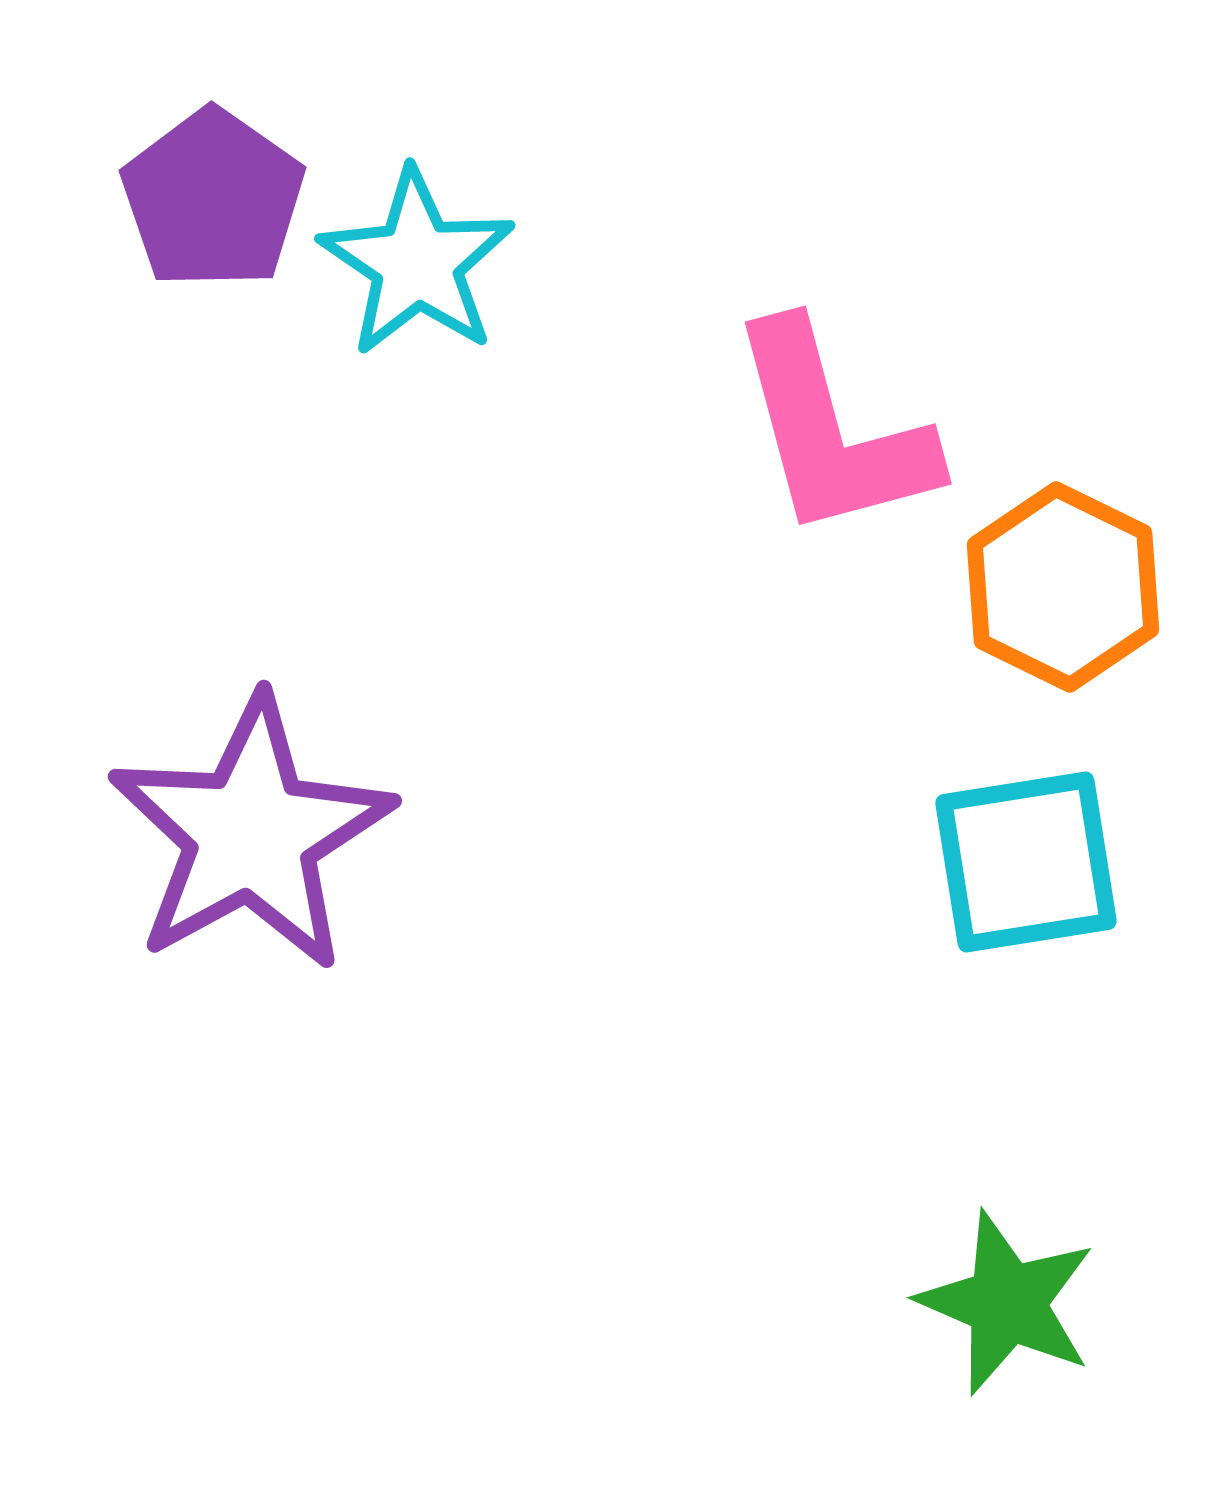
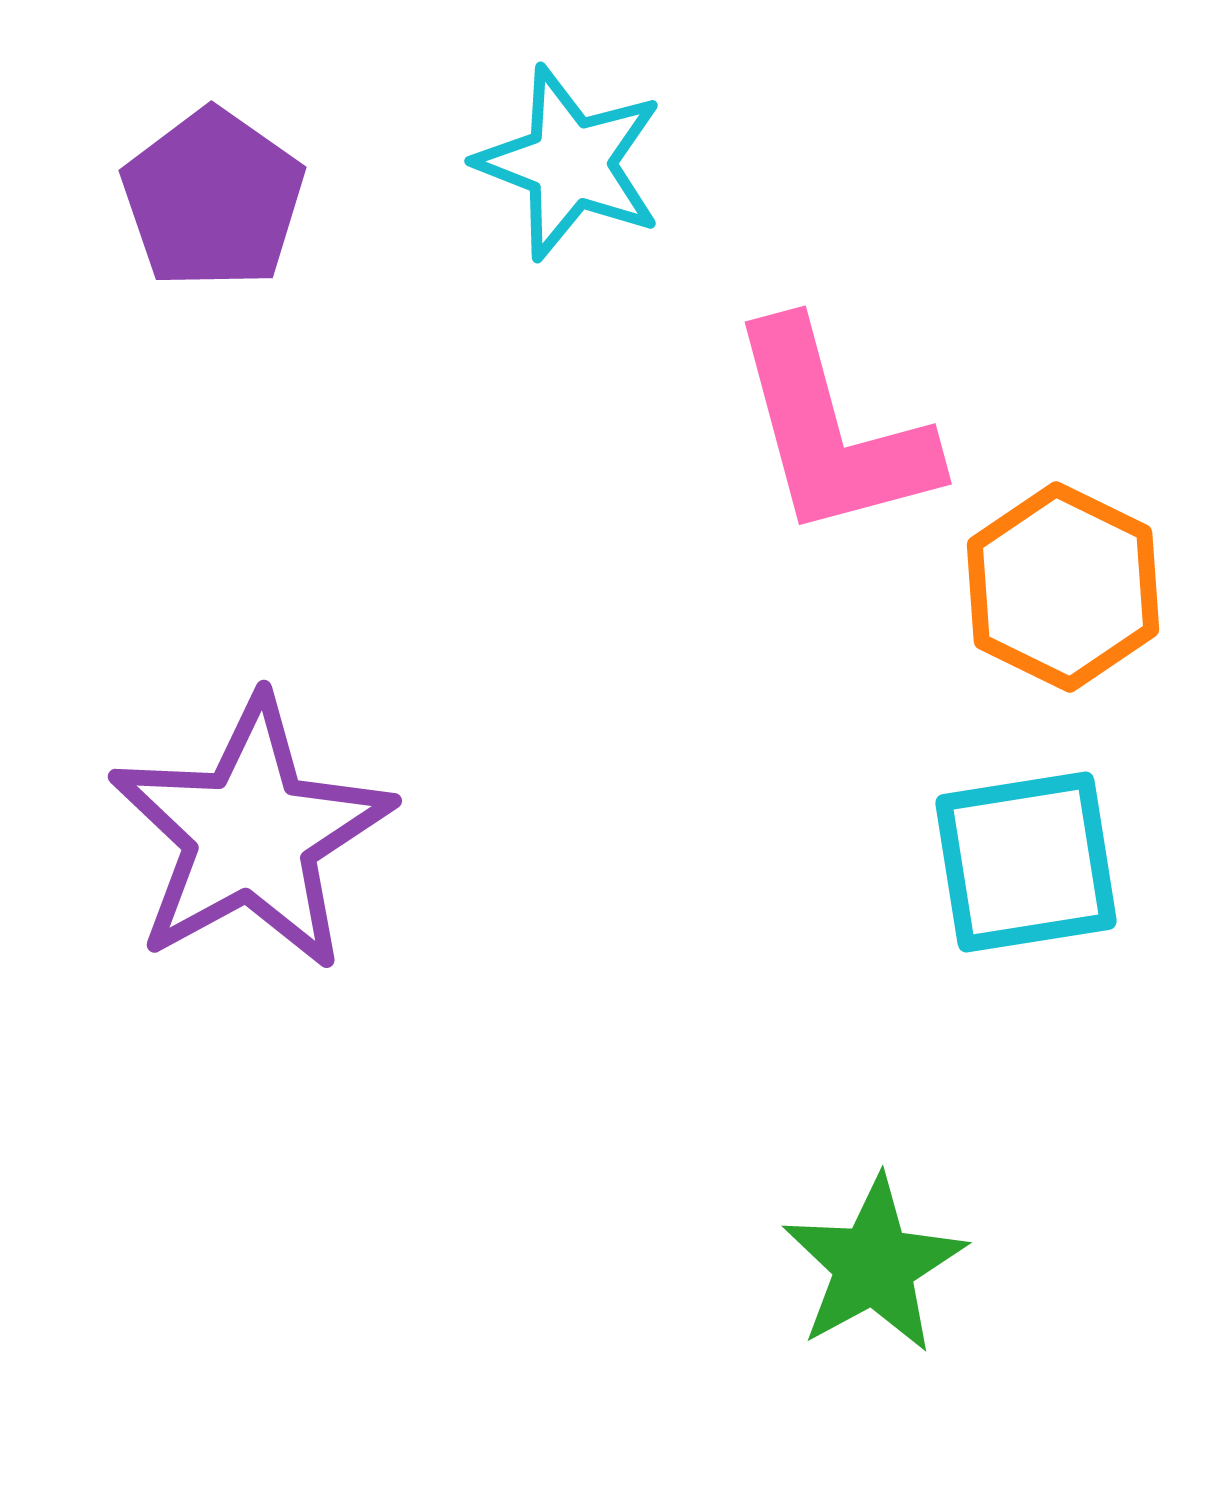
cyan star: moved 153 px right, 100 px up; rotated 13 degrees counterclockwise
green star: moved 133 px left, 38 px up; rotated 20 degrees clockwise
